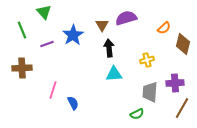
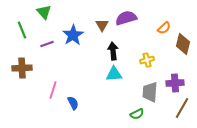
black arrow: moved 4 px right, 3 px down
